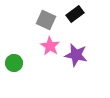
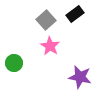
gray square: rotated 24 degrees clockwise
purple star: moved 4 px right, 22 px down
